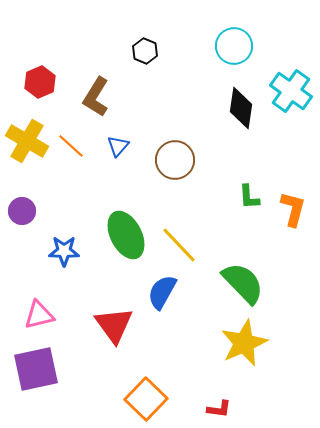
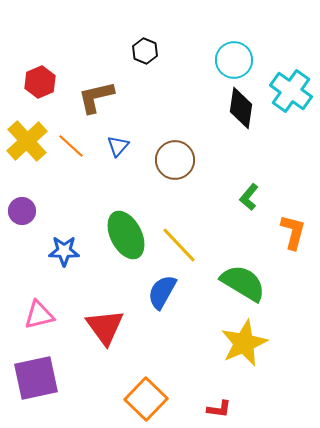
cyan circle: moved 14 px down
brown L-shape: rotated 45 degrees clockwise
yellow cross: rotated 18 degrees clockwise
green L-shape: rotated 44 degrees clockwise
orange L-shape: moved 23 px down
green semicircle: rotated 15 degrees counterclockwise
red triangle: moved 9 px left, 2 px down
purple square: moved 9 px down
